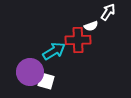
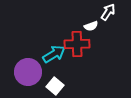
red cross: moved 1 px left, 4 px down
cyan arrow: moved 3 px down
purple circle: moved 2 px left
white square: moved 9 px right, 5 px down; rotated 24 degrees clockwise
